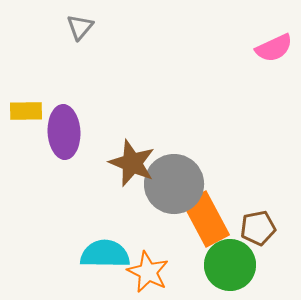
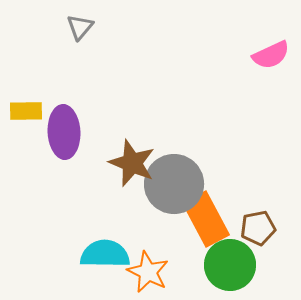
pink semicircle: moved 3 px left, 7 px down
